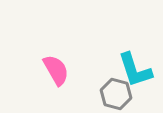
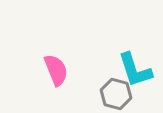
pink semicircle: rotated 8 degrees clockwise
